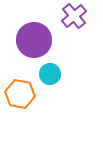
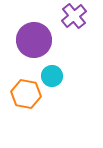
cyan circle: moved 2 px right, 2 px down
orange hexagon: moved 6 px right
